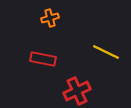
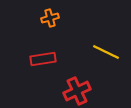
red rectangle: rotated 20 degrees counterclockwise
